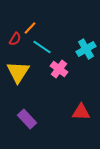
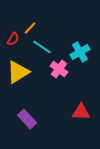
red semicircle: moved 2 px left
cyan cross: moved 6 px left, 3 px down
yellow triangle: rotated 25 degrees clockwise
